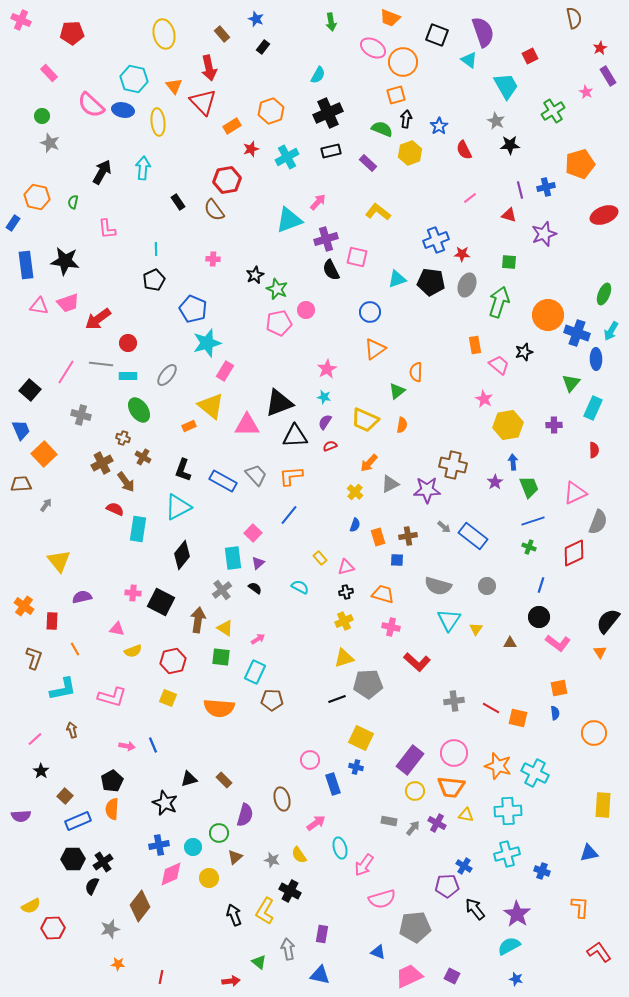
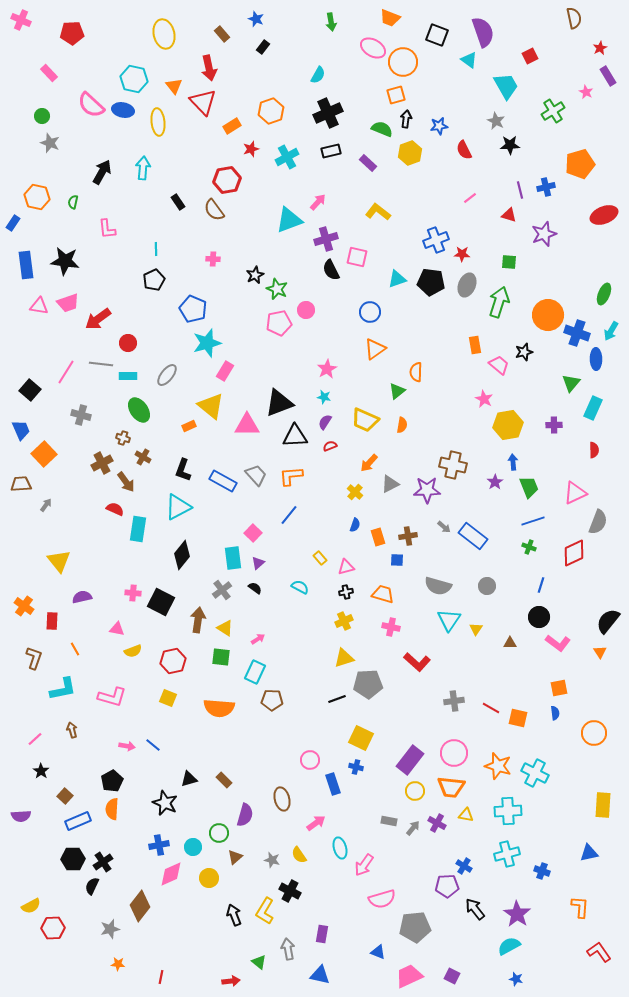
blue star at (439, 126): rotated 24 degrees clockwise
blue line at (153, 745): rotated 28 degrees counterclockwise
